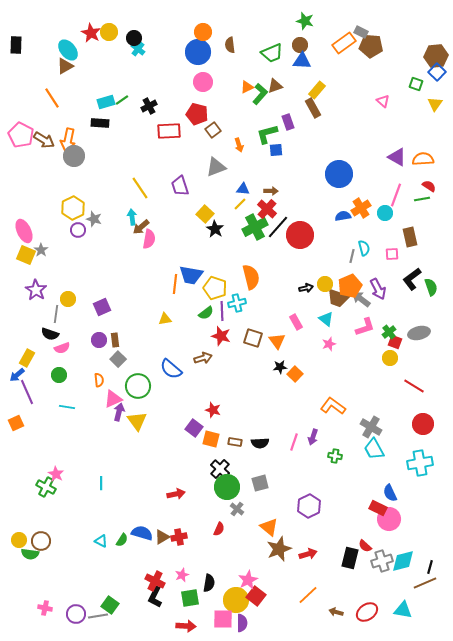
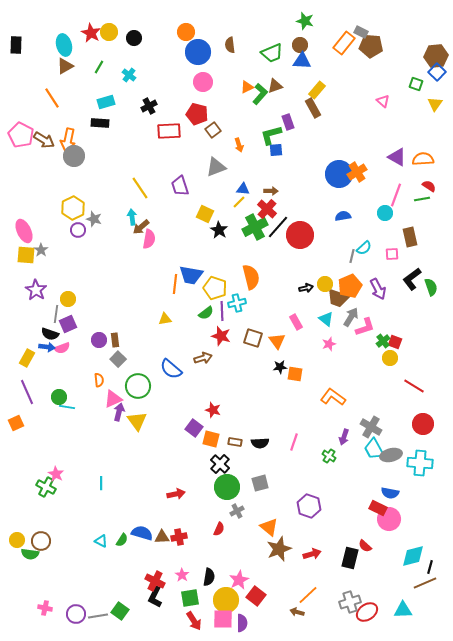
orange circle at (203, 32): moved 17 px left
orange rectangle at (344, 43): rotated 15 degrees counterclockwise
cyan cross at (138, 49): moved 9 px left, 26 px down
cyan ellipse at (68, 50): moved 4 px left, 5 px up; rotated 25 degrees clockwise
green line at (122, 100): moved 23 px left, 33 px up; rotated 24 degrees counterclockwise
green L-shape at (267, 134): moved 4 px right, 1 px down
yellow line at (240, 204): moved 1 px left, 2 px up
orange cross at (361, 208): moved 4 px left, 36 px up
yellow square at (205, 214): rotated 18 degrees counterclockwise
black star at (215, 229): moved 4 px right, 1 px down
cyan semicircle at (364, 248): rotated 63 degrees clockwise
yellow square at (26, 255): rotated 18 degrees counterclockwise
gray arrow at (361, 299): moved 10 px left, 18 px down; rotated 84 degrees clockwise
purple square at (102, 307): moved 34 px left, 17 px down
green cross at (389, 332): moved 6 px left, 9 px down
gray ellipse at (419, 333): moved 28 px left, 122 px down
orange square at (295, 374): rotated 35 degrees counterclockwise
blue arrow at (17, 375): moved 30 px right, 28 px up; rotated 133 degrees counterclockwise
green circle at (59, 375): moved 22 px down
orange L-shape at (333, 406): moved 9 px up
purple arrow at (313, 437): moved 31 px right
green cross at (335, 456): moved 6 px left; rotated 24 degrees clockwise
cyan cross at (420, 463): rotated 15 degrees clockwise
black cross at (220, 469): moved 5 px up
blue semicircle at (390, 493): rotated 54 degrees counterclockwise
purple hexagon at (309, 506): rotated 15 degrees counterclockwise
gray cross at (237, 509): moved 2 px down; rotated 24 degrees clockwise
brown triangle at (162, 537): rotated 28 degrees clockwise
yellow circle at (19, 540): moved 2 px left
red arrow at (308, 554): moved 4 px right
gray cross at (382, 561): moved 32 px left, 41 px down
cyan diamond at (403, 561): moved 10 px right, 5 px up
pink star at (182, 575): rotated 16 degrees counterclockwise
pink star at (248, 580): moved 9 px left
black semicircle at (209, 583): moved 6 px up
yellow circle at (236, 600): moved 10 px left
green square at (110, 605): moved 10 px right, 6 px down
cyan triangle at (403, 610): rotated 12 degrees counterclockwise
brown arrow at (336, 612): moved 39 px left
red arrow at (186, 626): moved 8 px right, 5 px up; rotated 54 degrees clockwise
